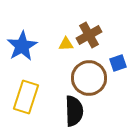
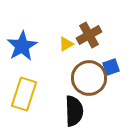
yellow triangle: rotated 28 degrees counterclockwise
blue square: moved 7 px left, 4 px down
yellow rectangle: moved 2 px left, 3 px up
